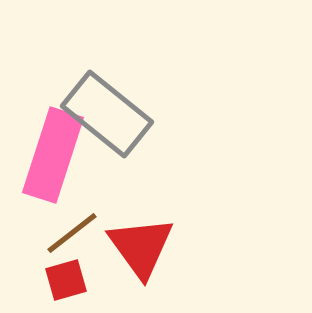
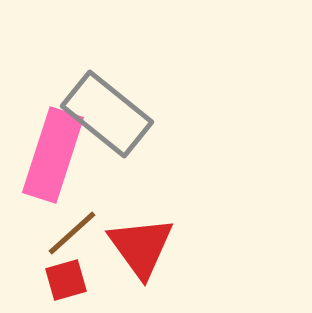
brown line: rotated 4 degrees counterclockwise
